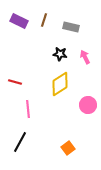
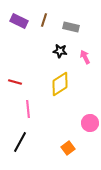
black star: moved 3 px up
pink circle: moved 2 px right, 18 px down
